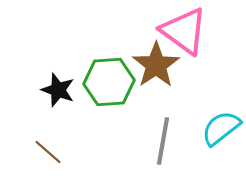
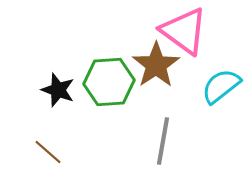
cyan semicircle: moved 42 px up
